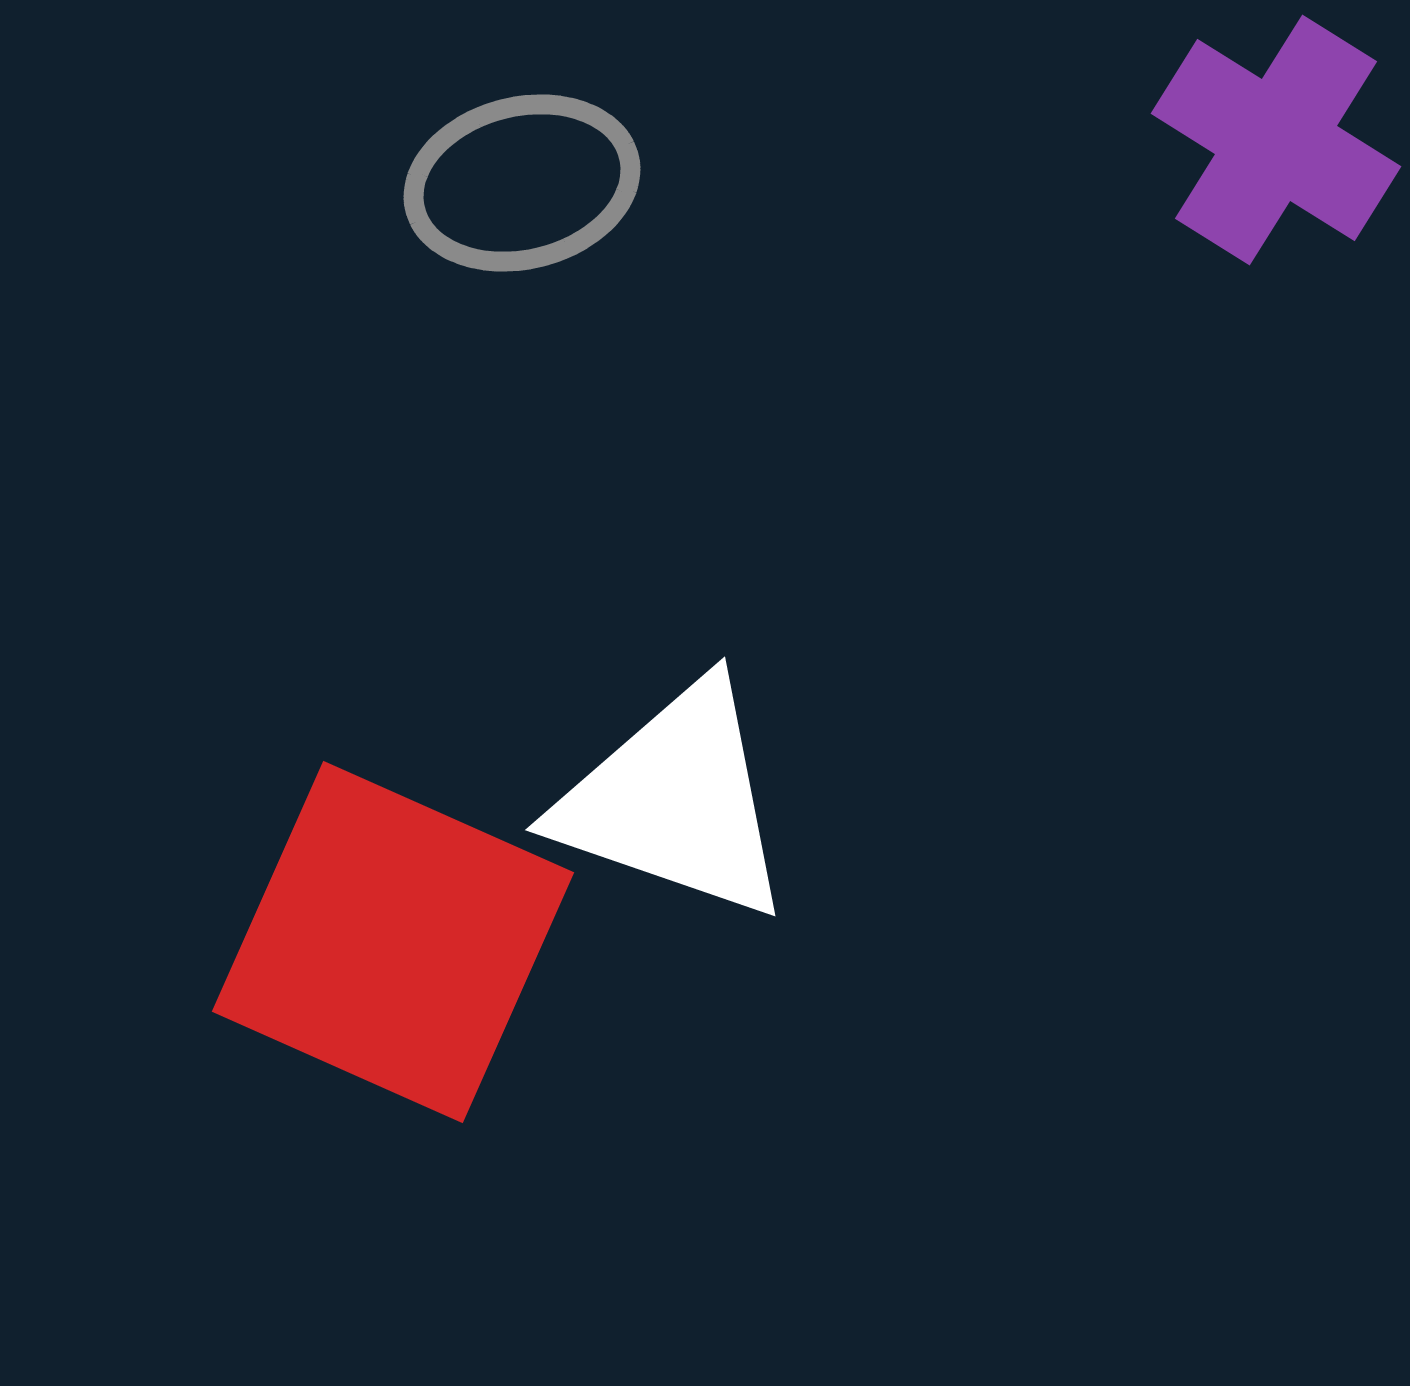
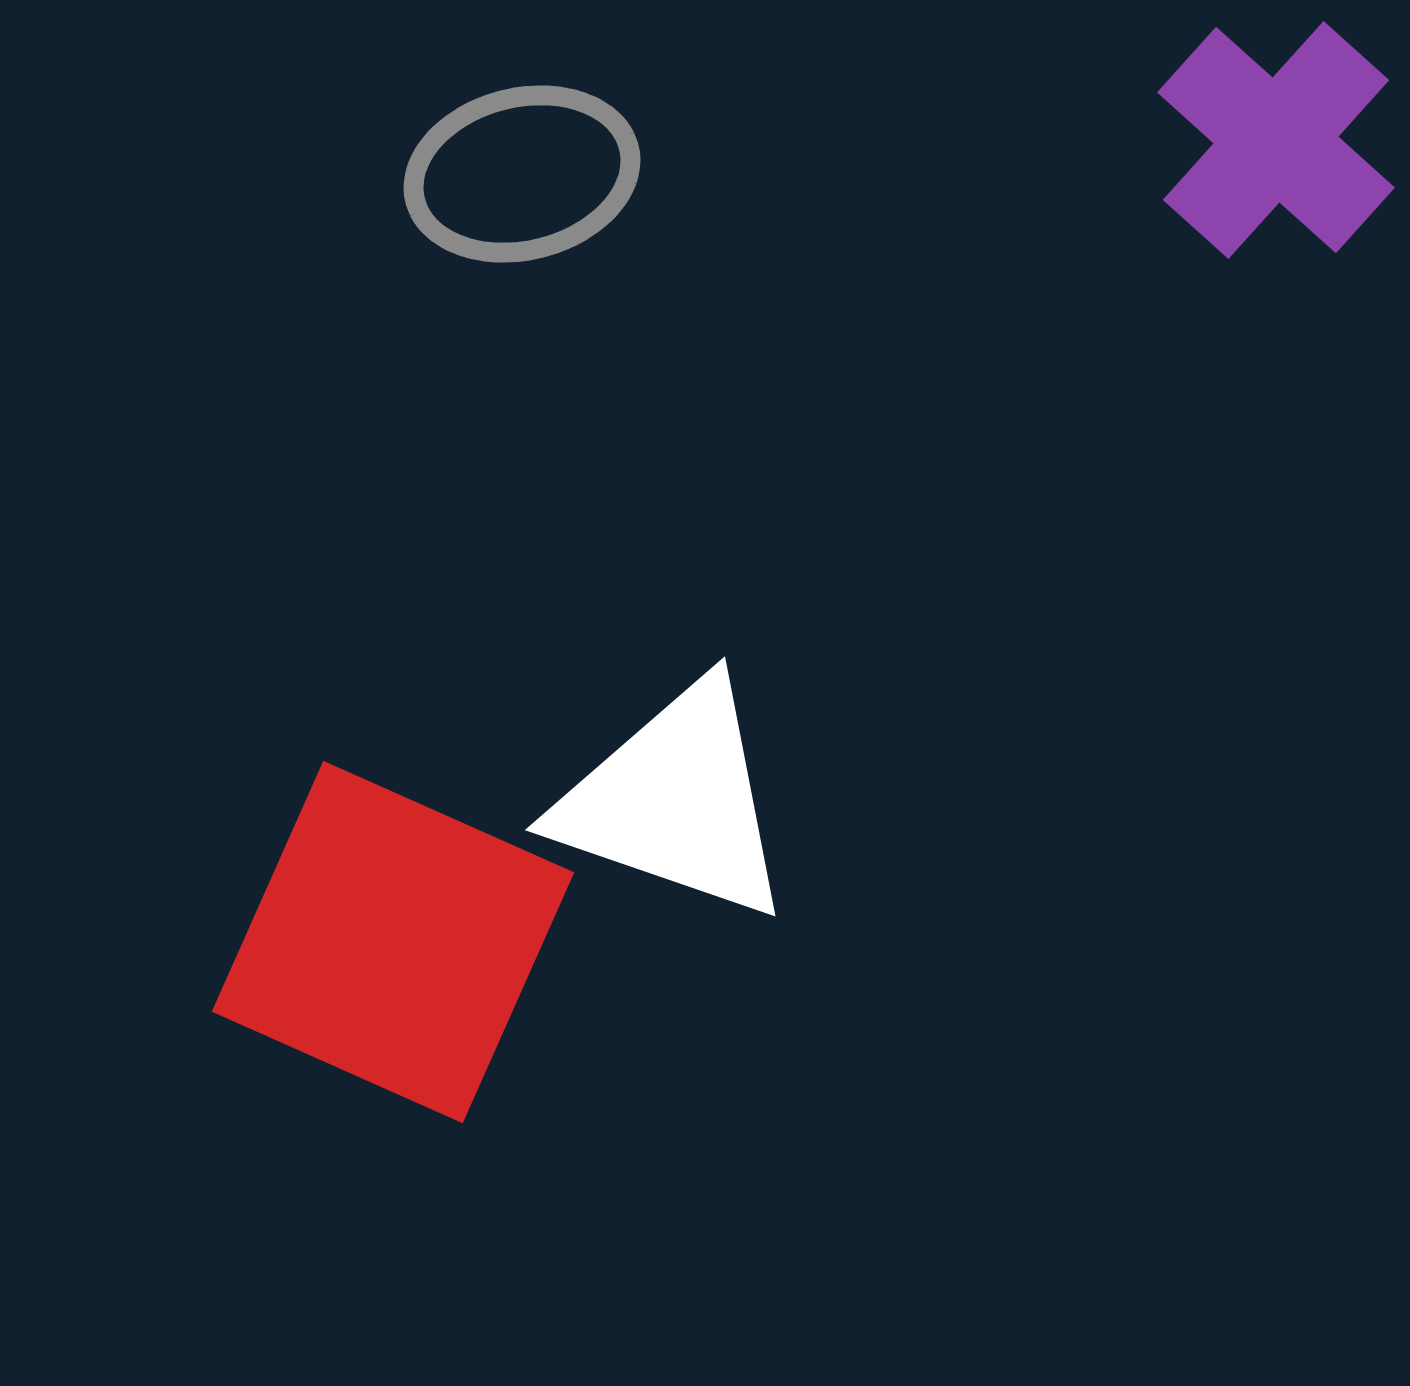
purple cross: rotated 10 degrees clockwise
gray ellipse: moved 9 px up
